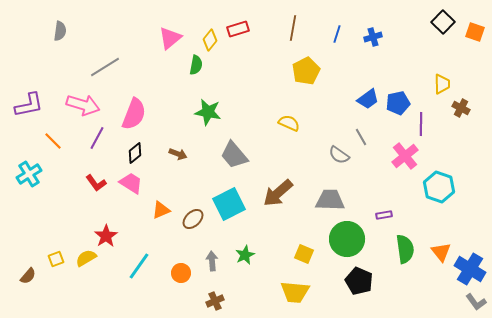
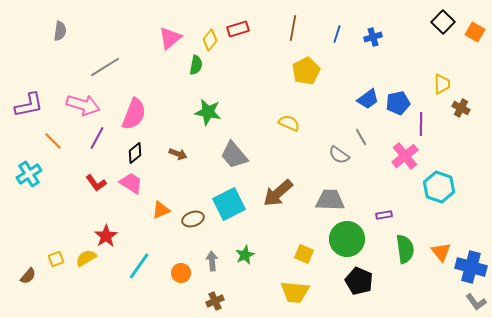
orange square at (475, 32): rotated 12 degrees clockwise
brown ellipse at (193, 219): rotated 25 degrees clockwise
blue cross at (470, 269): moved 1 px right, 2 px up; rotated 16 degrees counterclockwise
